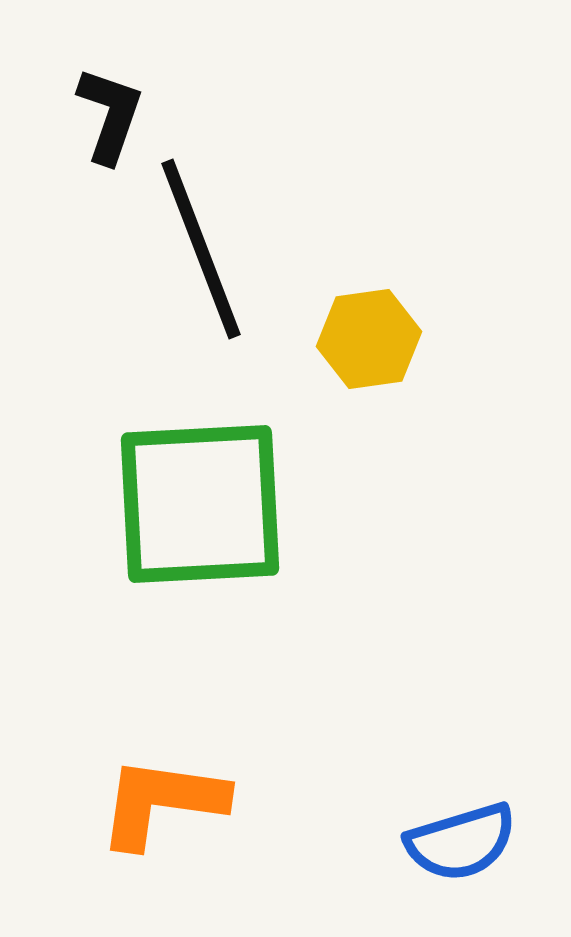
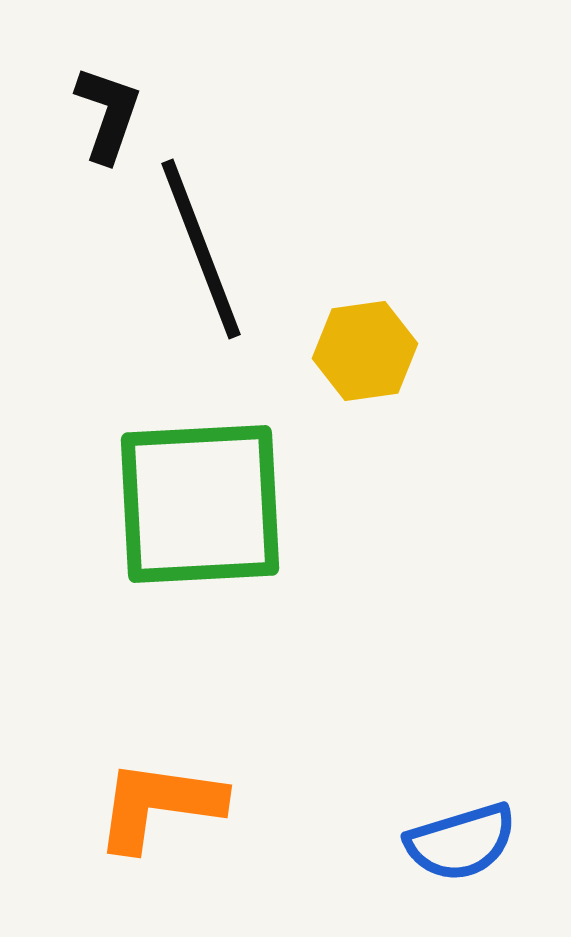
black L-shape: moved 2 px left, 1 px up
yellow hexagon: moved 4 px left, 12 px down
orange L-shape: moved 3 px left, 3 px down
